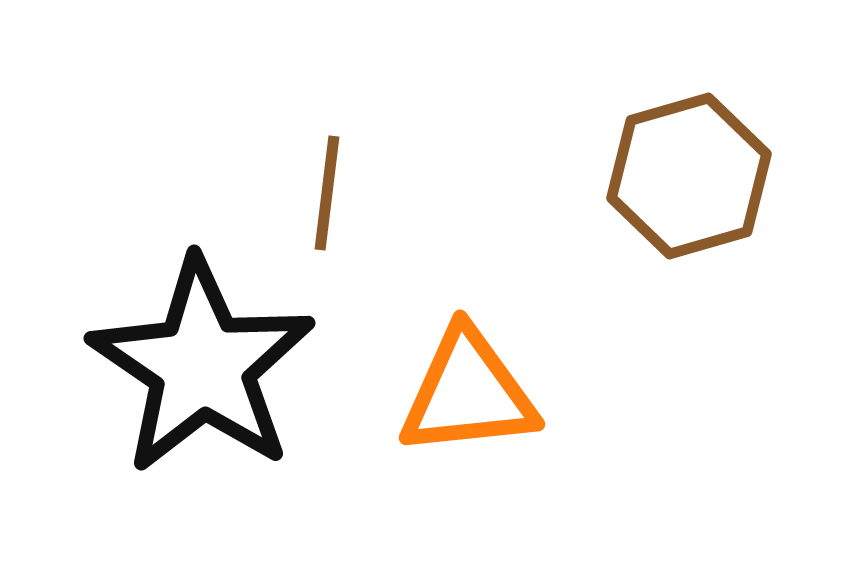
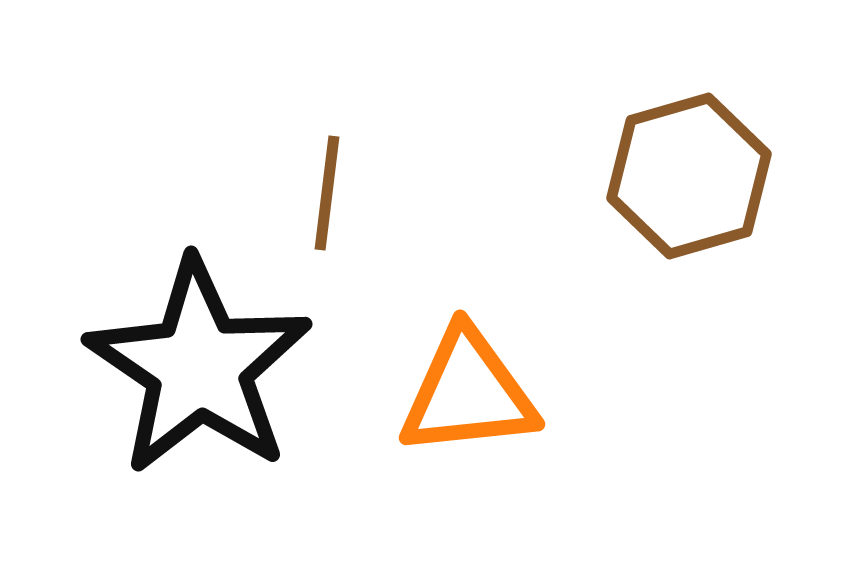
black star: moved 3 px left, 1 px down
